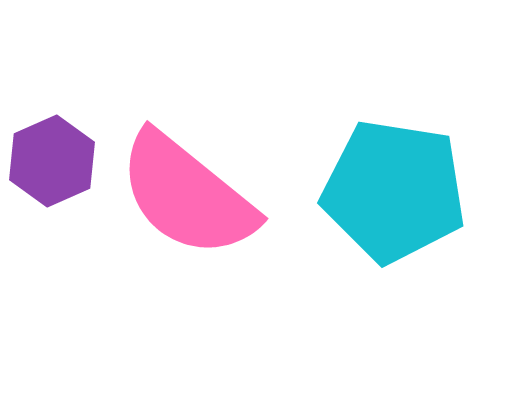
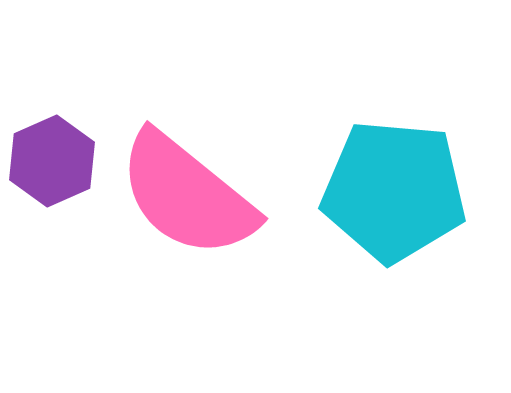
cyan pentagon: rotated 4 degrees counterclockwise
